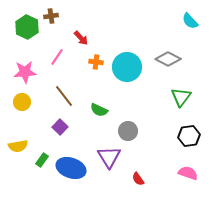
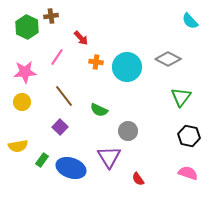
black hexagon: rotated 20 degrees clockwise
